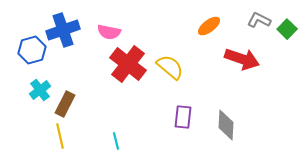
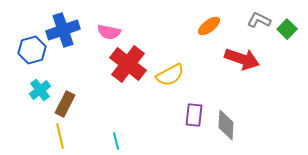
yellow semicircle: moved 8 px down; rotated 112 degrees clockwise
purple rectangle: moved 11 px right, 2 px up
